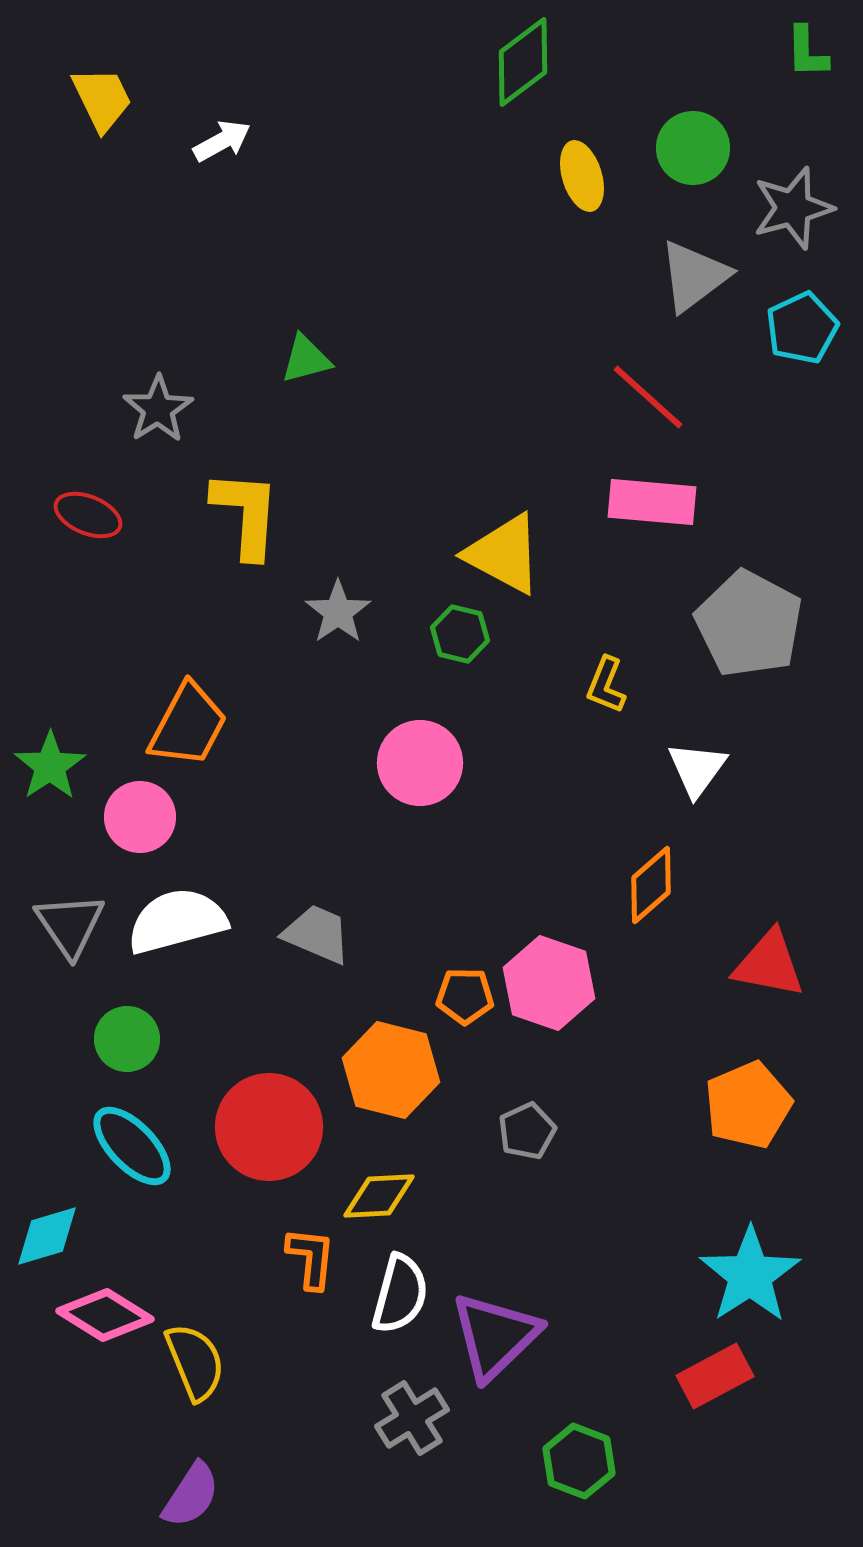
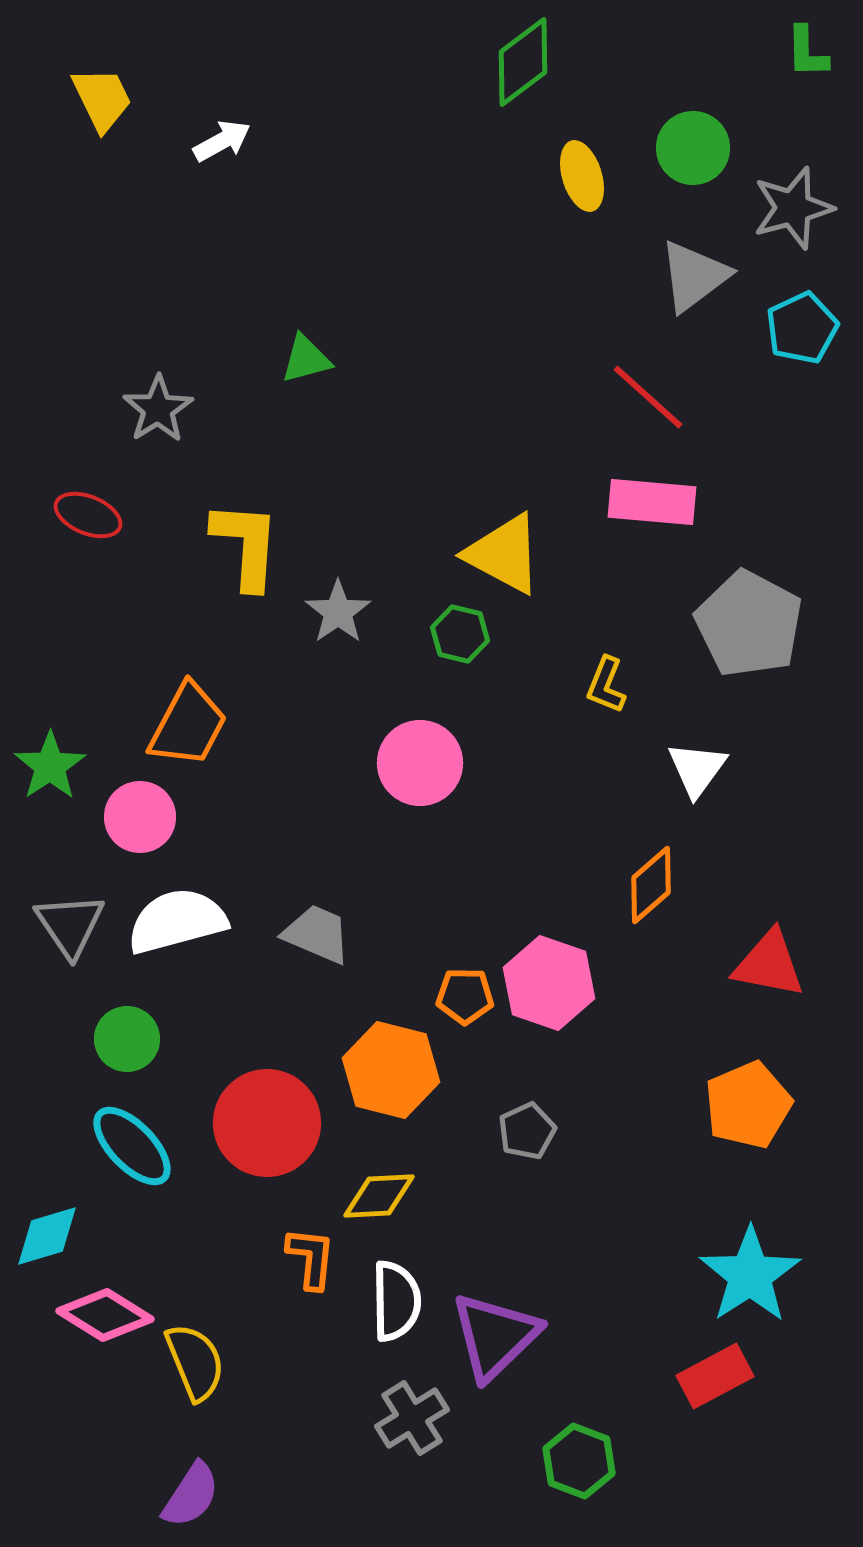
yellow L-shape at (246, 514): moved 31 px down
red circle at (269, 1127): moved 2 px left, 4 px up
white semicircle at (400, 1294): moved 4 px left, 7 px down; rotated 16 degrees counterclockwise
